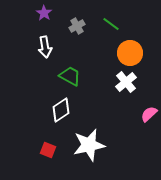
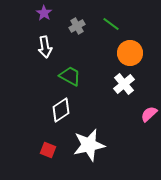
white cross: moved 2 px left, 2 px down
